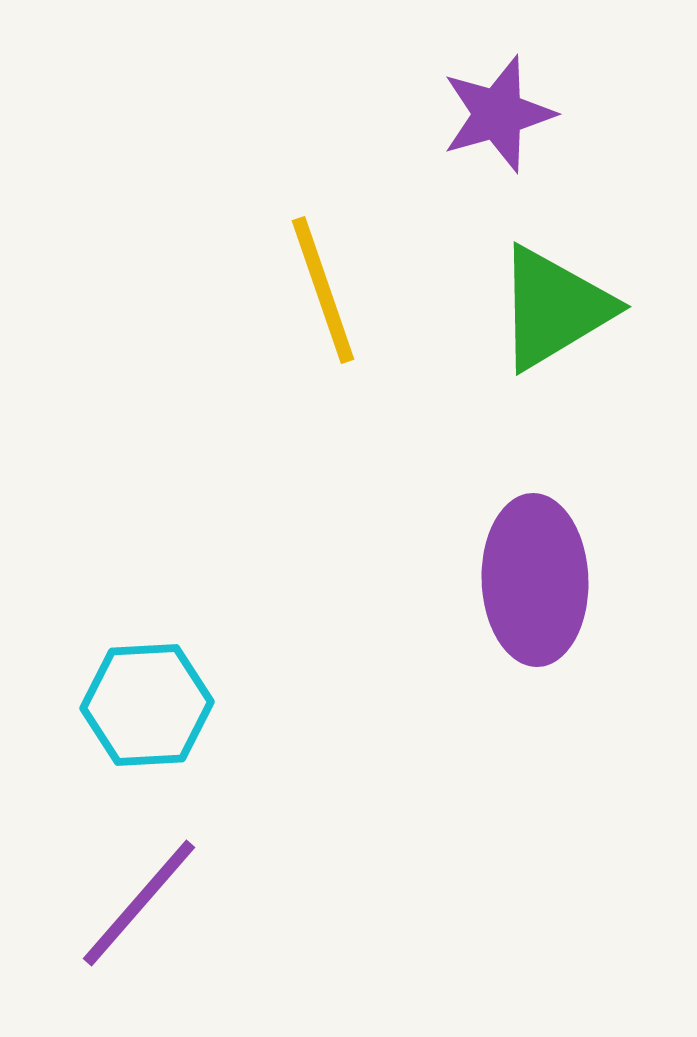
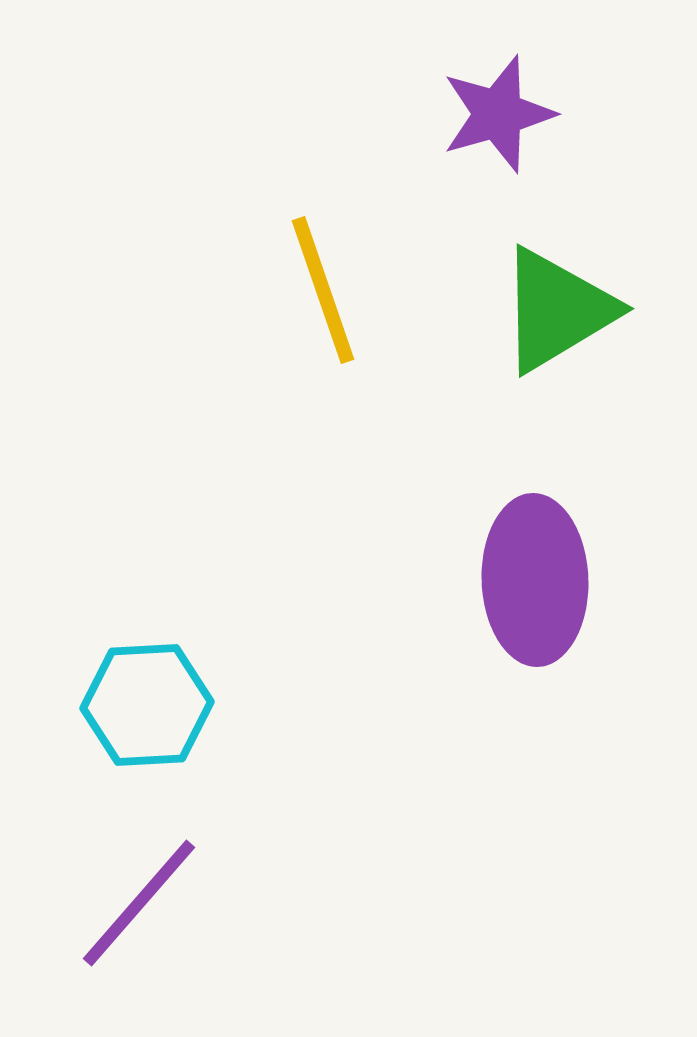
green triangle: moved 3 px right, 2 px down
